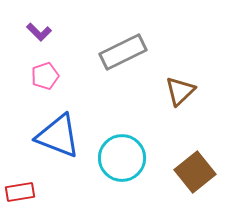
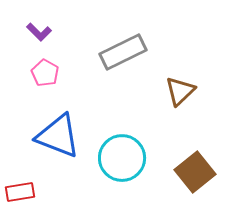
pink pentagon: moved 3 px up; rotated 24 degrees counterclockwise
